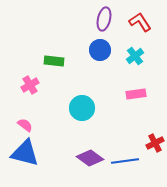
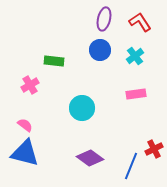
red cross: moved 1 px left, 6 px down
blue line: moved 6 px right, 5 px down; rotated 60 degrees counterclockwise
